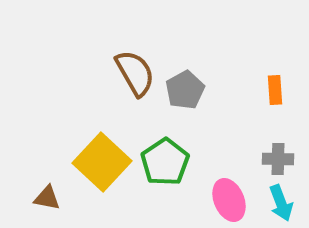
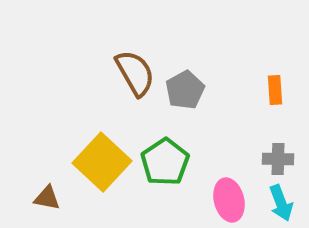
pink ellipse: rotated 9 degrees clockwise
